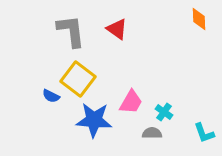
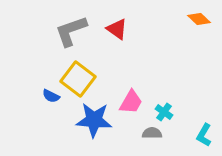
orange diamond: rotated 45 degrees counterclockwise
gray L-shape: rotated 102 degrees counterclockwise
cyan L-shape: moved 2 px down; rotated 50 degrees clockwise
